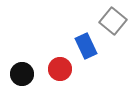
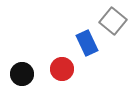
blue rectangle: moved 1 px right, 3 px up
red circle: moved 2 px right
